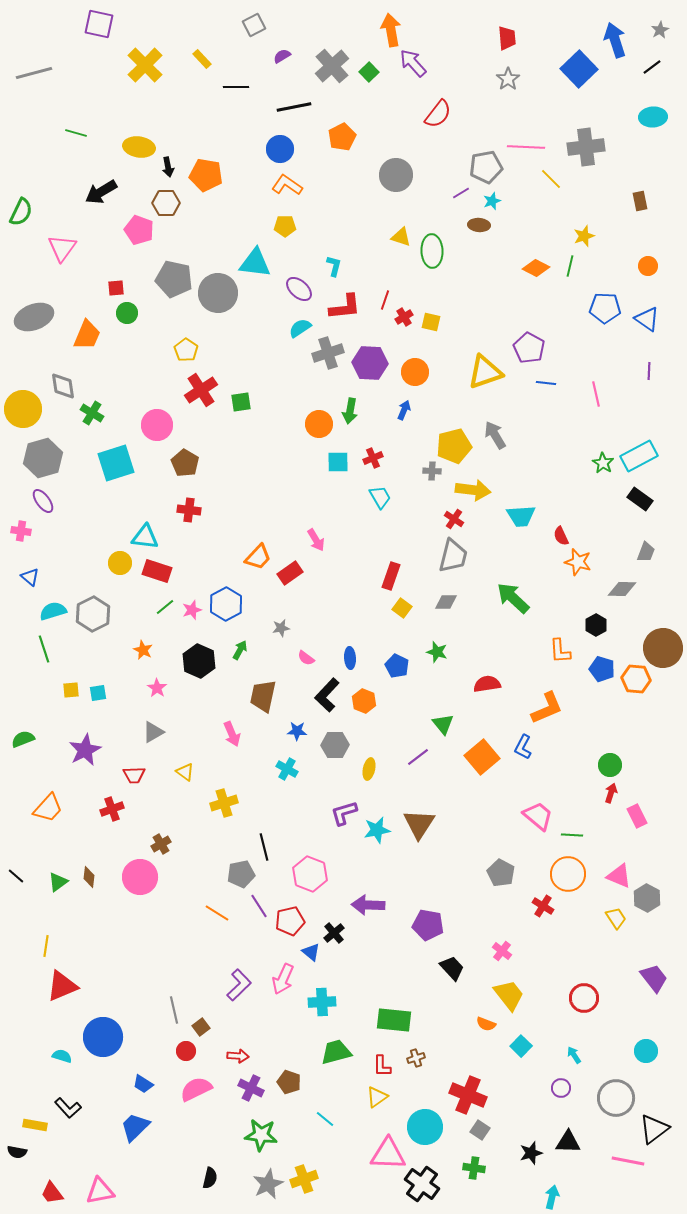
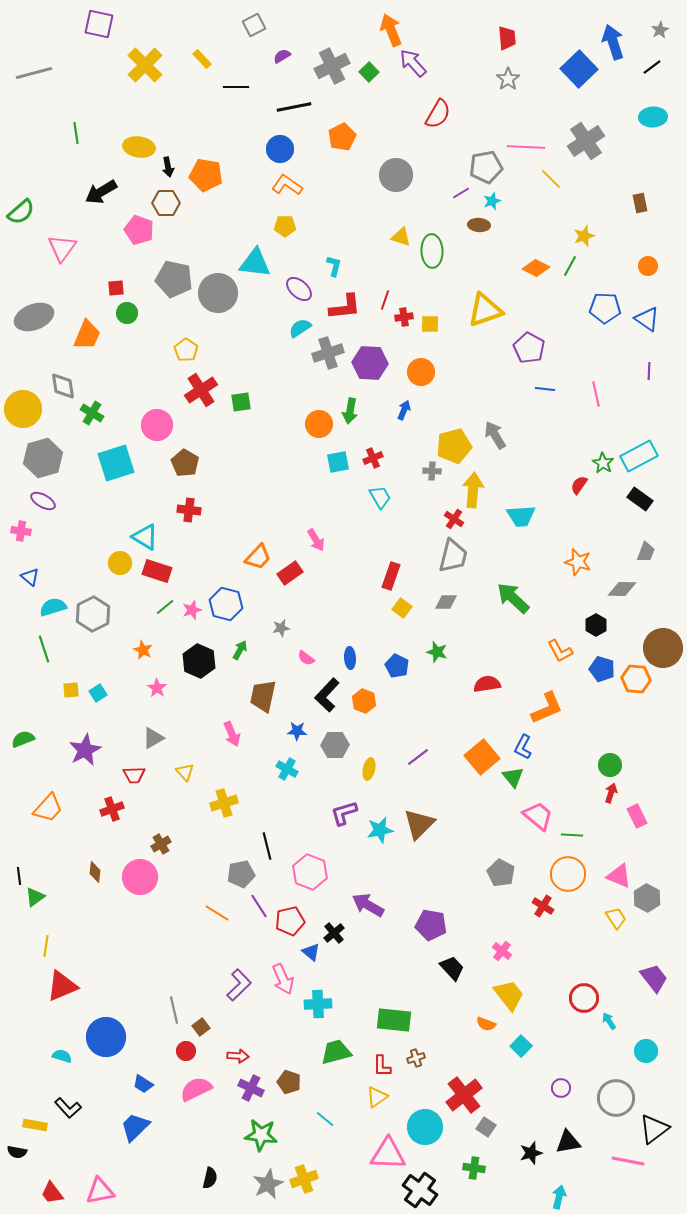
orange arrow at (391, 30): rotated 12 degrees counterclockwise
blue arrow at (615, 40): moved 2 px left, 2 px down
gray cross at (332, 66): rotated 16 degrees clockwise
red semicircle at (438, 114): rotated 8 degrees counterclockwise
green line at (76, 133): rotated 65 degrees clockwise
gray cross at (586, 147): moved 6 px up; rotated 27 degrees counterclockwise
brown rectangle at (640, 201): moved 2 px down
green semicircle at (21, 212): rotated 24 degrees clockwise
green line at (570, 266): rotated 15 degrees clockwise
red cross at (404, 317): rotated 24 degrees clockwise
yellow square at (431, 322): moved 1 px left, 2 px down; rotated 12 degrees counterclockwise
orange circle at (415, 372): moved 6 px right
yellow triangle at (485, 372): moved 62 px up
blue line at (546, 383): moved 1 px left, 6 px down
cyan square at (338, 462): rotated 10 degrees counterclockwise
yellow arrow at (473, 490): rotated 92 degrees counterclockwise
purple ellipse at (43, 501): rotated 25 degrees counterclockwise
red semicircle at (561, 536): moved 18 px right, 51 px up; rotated 60 degrees clockwise
cyan triangle at (145, 537): rotated 24 degrees clockwise
blue hexagon at (226, 604): rotated 16 degrees counterclockwise
cyan semicircle at (53, 611): moved 4 px up
orange L-shape at (560, 651): rotated 24 degrees counterclockwise
cyan square at (98, 693): rotated 24 degrees counterclockwise
green triangle at (443, 724): moved 70 px right, 53 px down
gray triangle at (153, 732): moved 6 px down
yellow triangle at (185, 772): rotated 12 degrees clockwise
brown triangle at (419, 824): rotated 12 degrees clockwise
cyan star at (377, 830): moved 3 px right
black line at (264, 847): moved 3 px right, 1 px up
pink hexagon at (310, 874): moved 2 px up
black line at (16, 876): moved 3 px right; rotated 42 degrees clockwise
brown diamond at (89, 877): moved 6 px right, 5 px up
green triangle at (58, 882): moved 23 px left, 15 px down
purple arrow at (368, 905): rotated 28 degrees clockwise
purple pentagon at (428, 925): moved 3 px right
pink arrow at (283, 979): rotated 48 degrees counterclockwise
cyan cross at (322, 1002): moved 4 px left, 2 px down
blue circle at (103, 1037): moved 3 px right
cyan arrow at (574, 1055): moved 35 px right, 34 px up
red cross at (468, 1095): moved 4 px left; rotated 30 degrees clockwise
gray square at (480, 1130): moved 6 px right, 3 px up
black triangle at (568, 1142): rotated 12 degrees counterclockwise
black cross at (422, 1184): moved 2 px left, 6 px down
cyan arrow at (552, 1197): moved 7 px right
